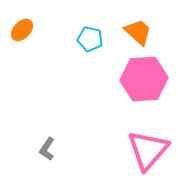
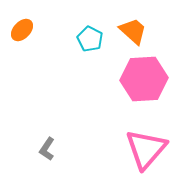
orange trapezoid: moved 5 px left, 1 px up
cyan pentagon: rotated 15 degrees clockwise
pink triangle: moved 2 px left, 1 px up
